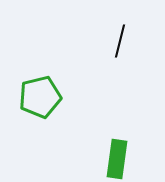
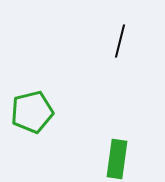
green pentagon: moved 8 px left, 15 px down
